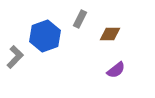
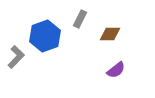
gray L-shape: moved 1 px right
